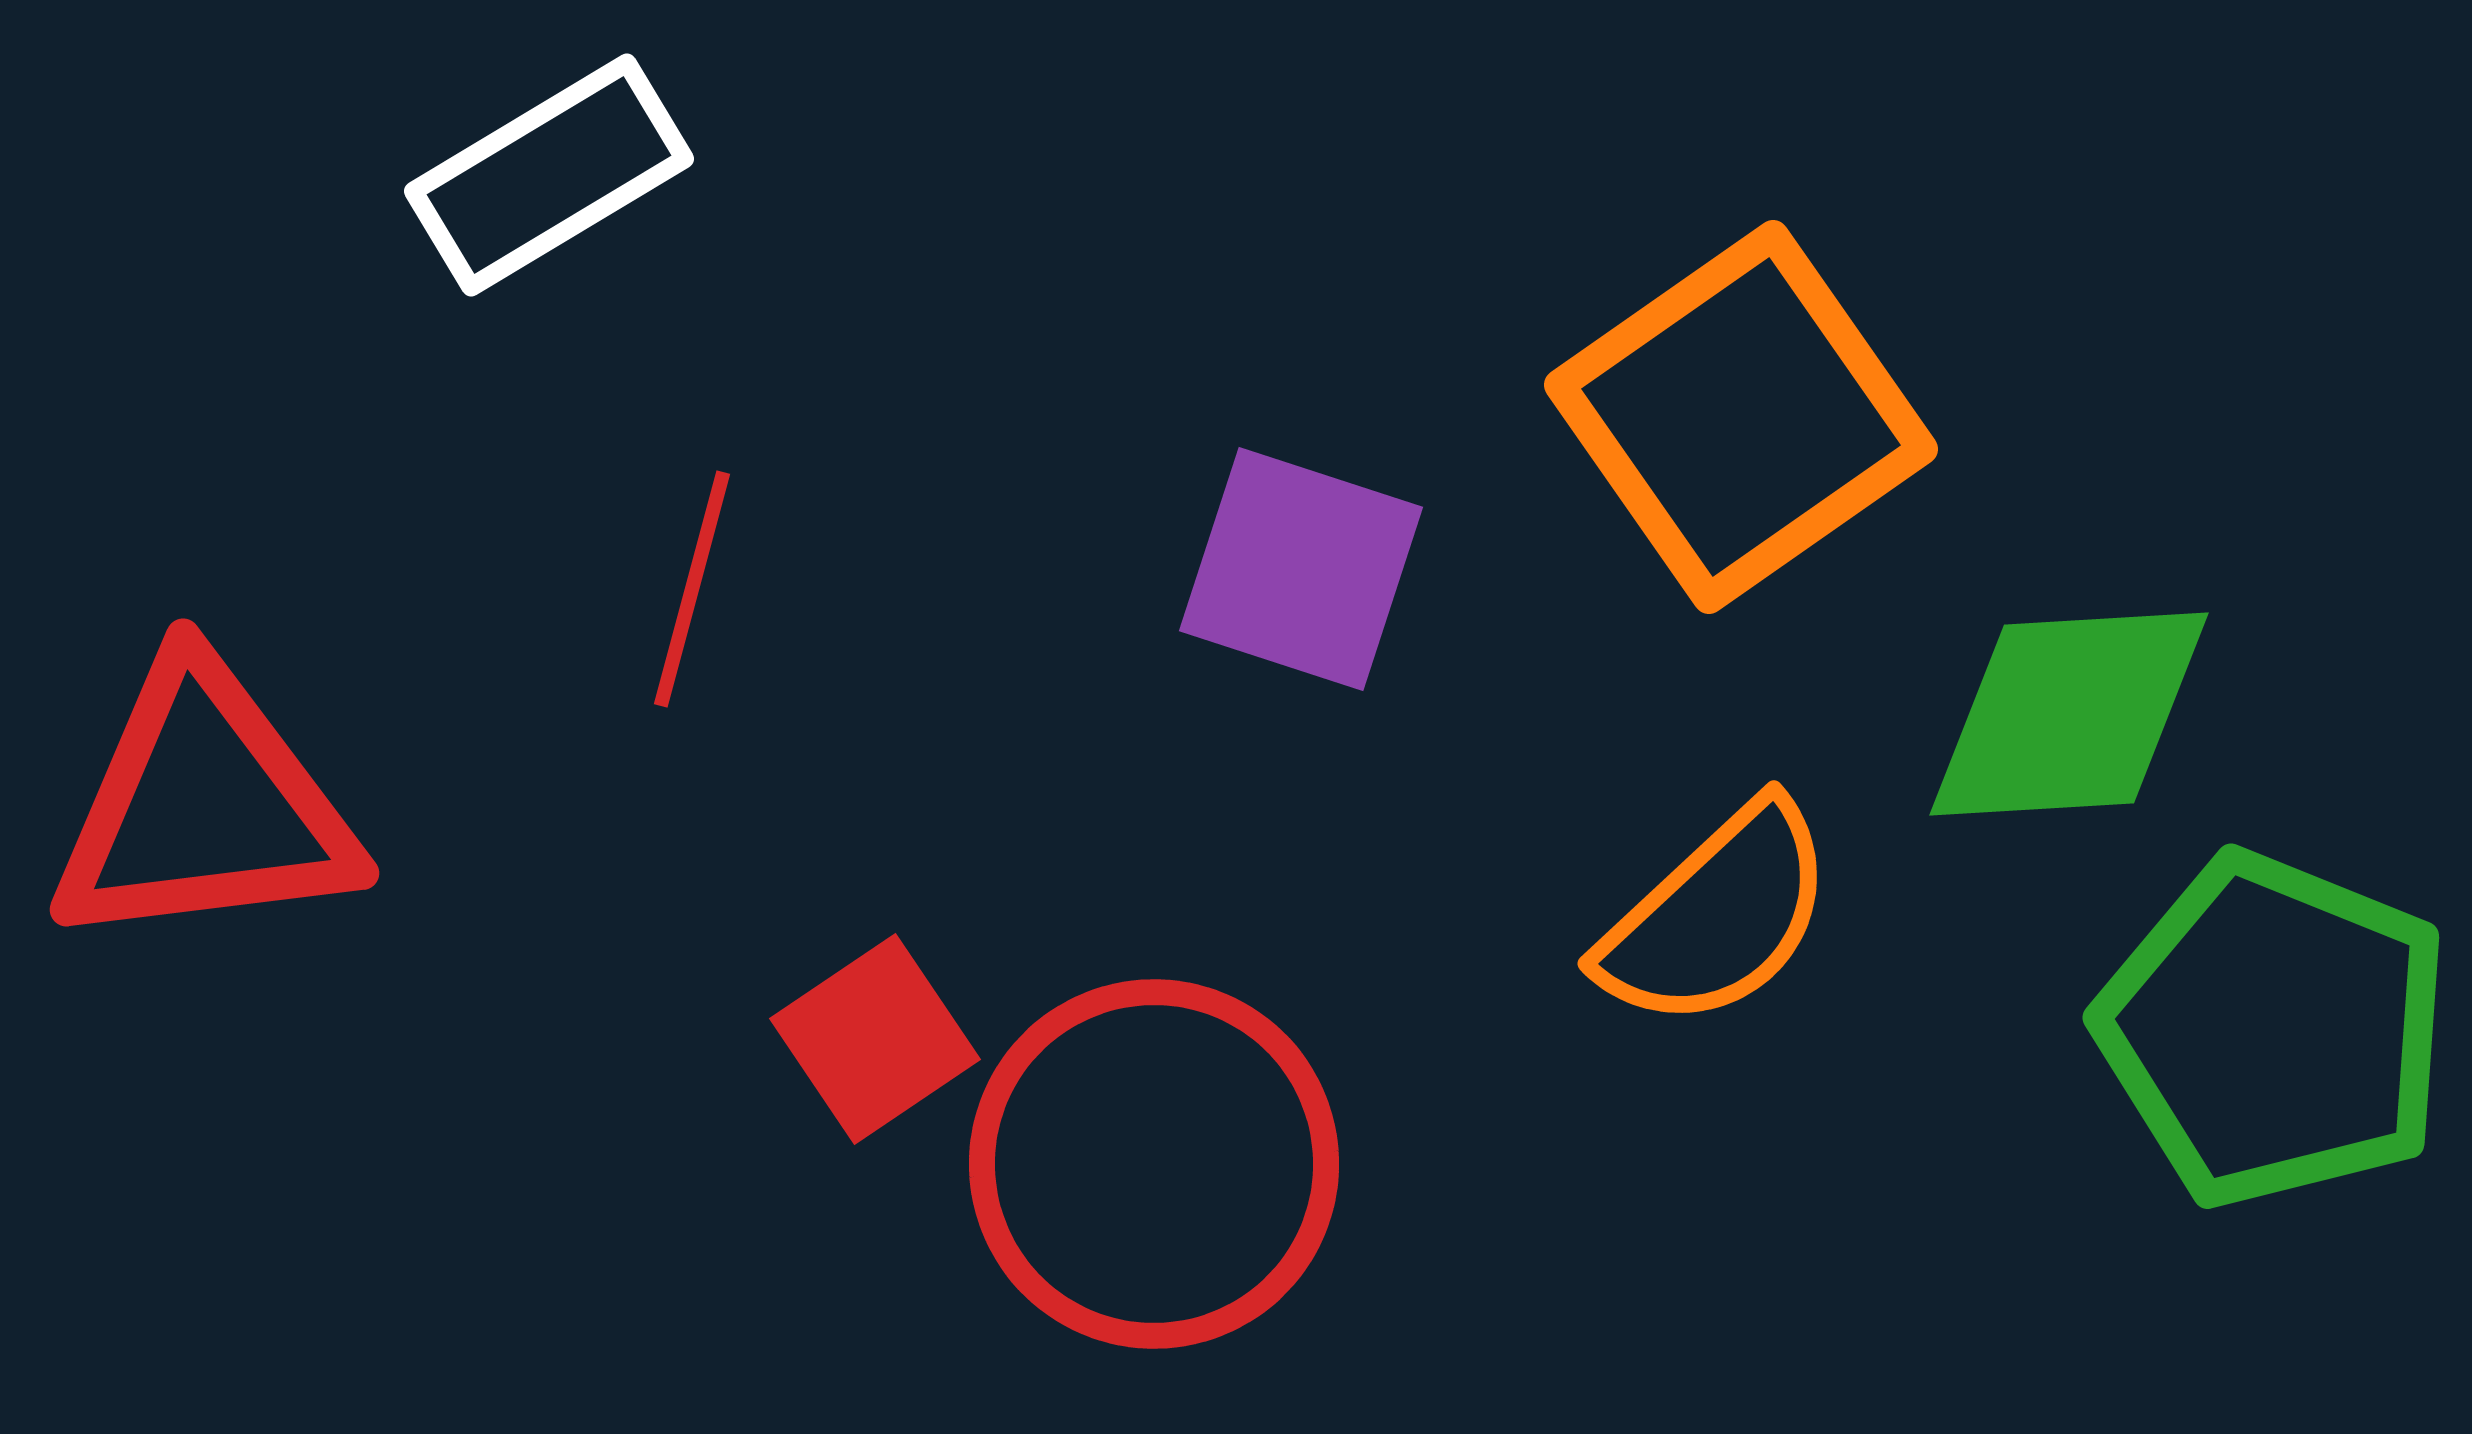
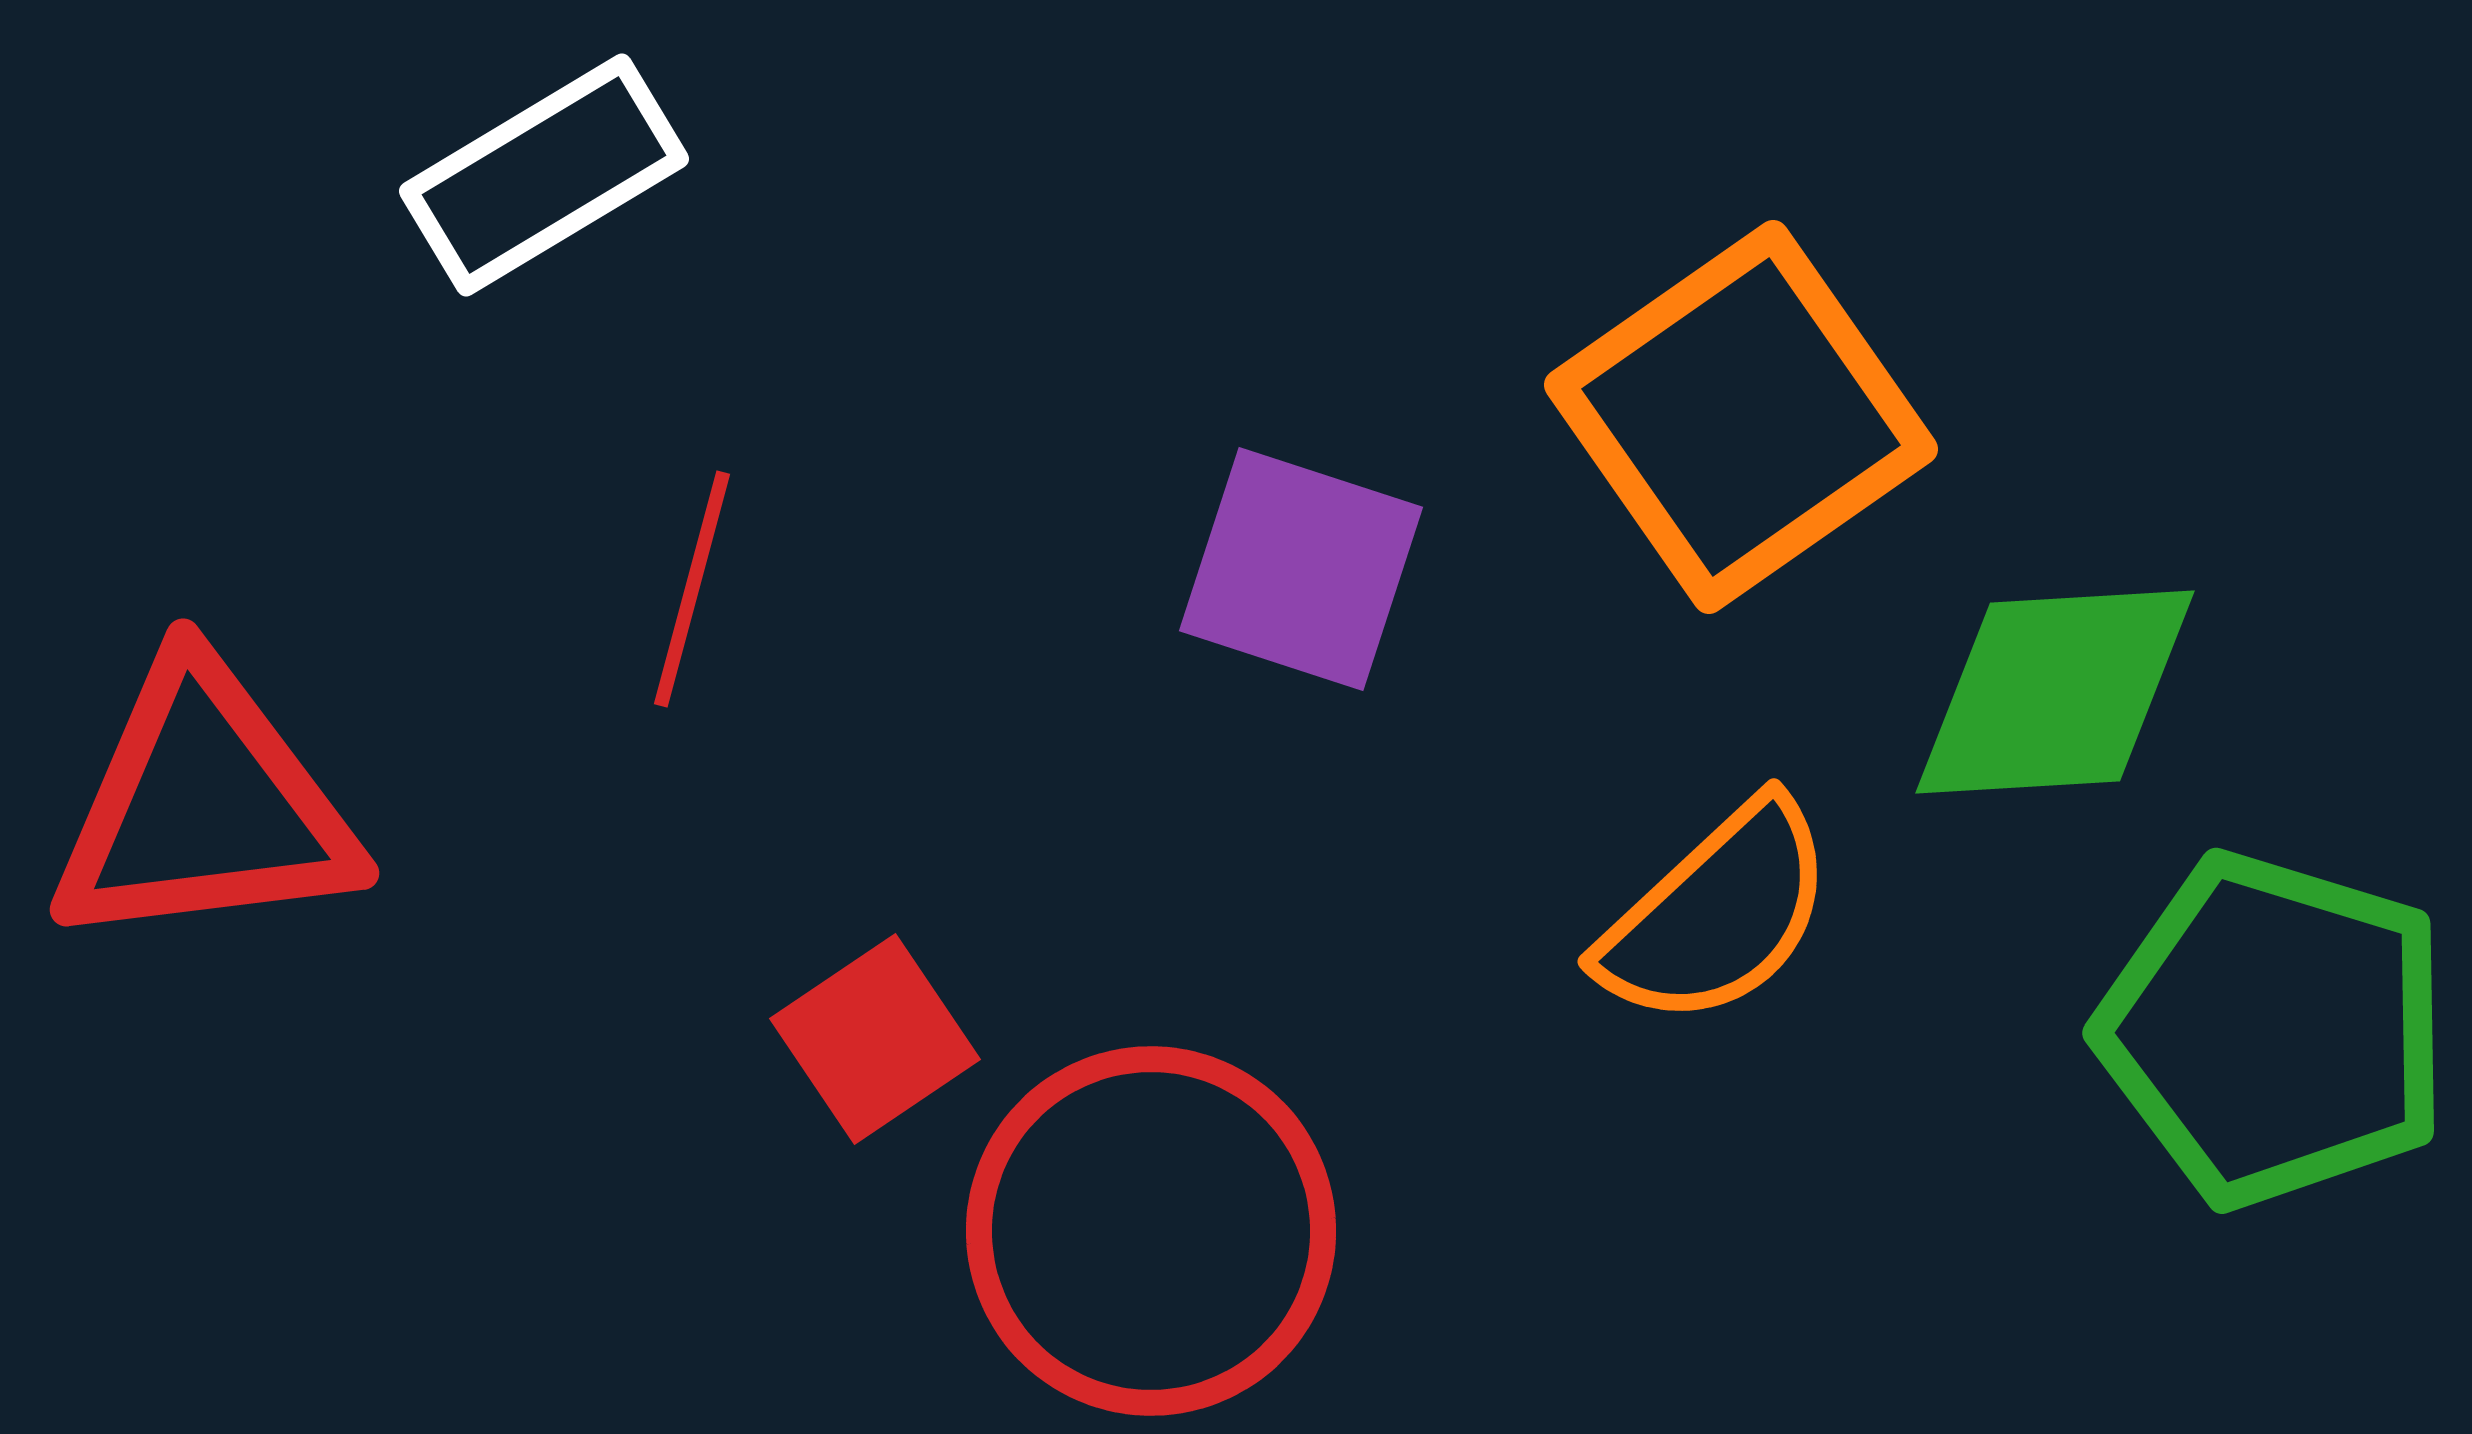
white rectangle: moved 5 px left
green diamond: moved 14 px left, 22 px up
orange semicircle: moved 2 px up
green pentagon: rotated 5 degrees counterclockwise
red circle: moved 3 px left, 67 px down
